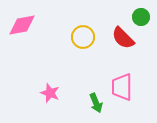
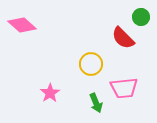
pink diamond: rotated 52 degrees clockwise
yellow circle: moved 8 px right, 27 px down
pink trapezoid: moved 2 px right, 1 px down; rotated 96 degrees counterclockwise
pink star: rotated 18 degrees clockwise
